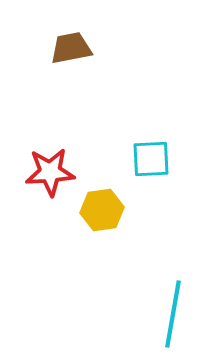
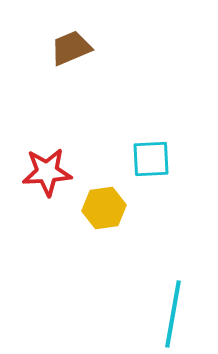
brown trapezoid: rotated 12 degrees counterclockwise
red star: moved 3 px left
yellow hexagon: moved 2 px right, 2 px up
